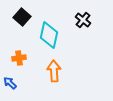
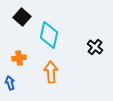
black cross: moved 12 px right, 27 px down
orange arrow: moved 3 px left, 1 px down
blue arrow: rotated 32 degrees clockwise
